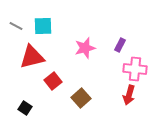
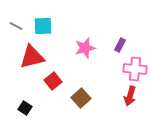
red arrow: moved 1 px right, 1 px down
